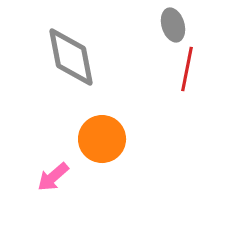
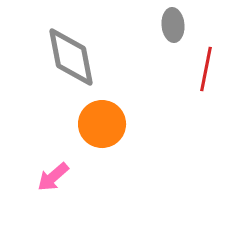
gray ellipse: rotated 12 degrees clockwise
red line: moved 19 px right
orange circle: moved 15 px up
